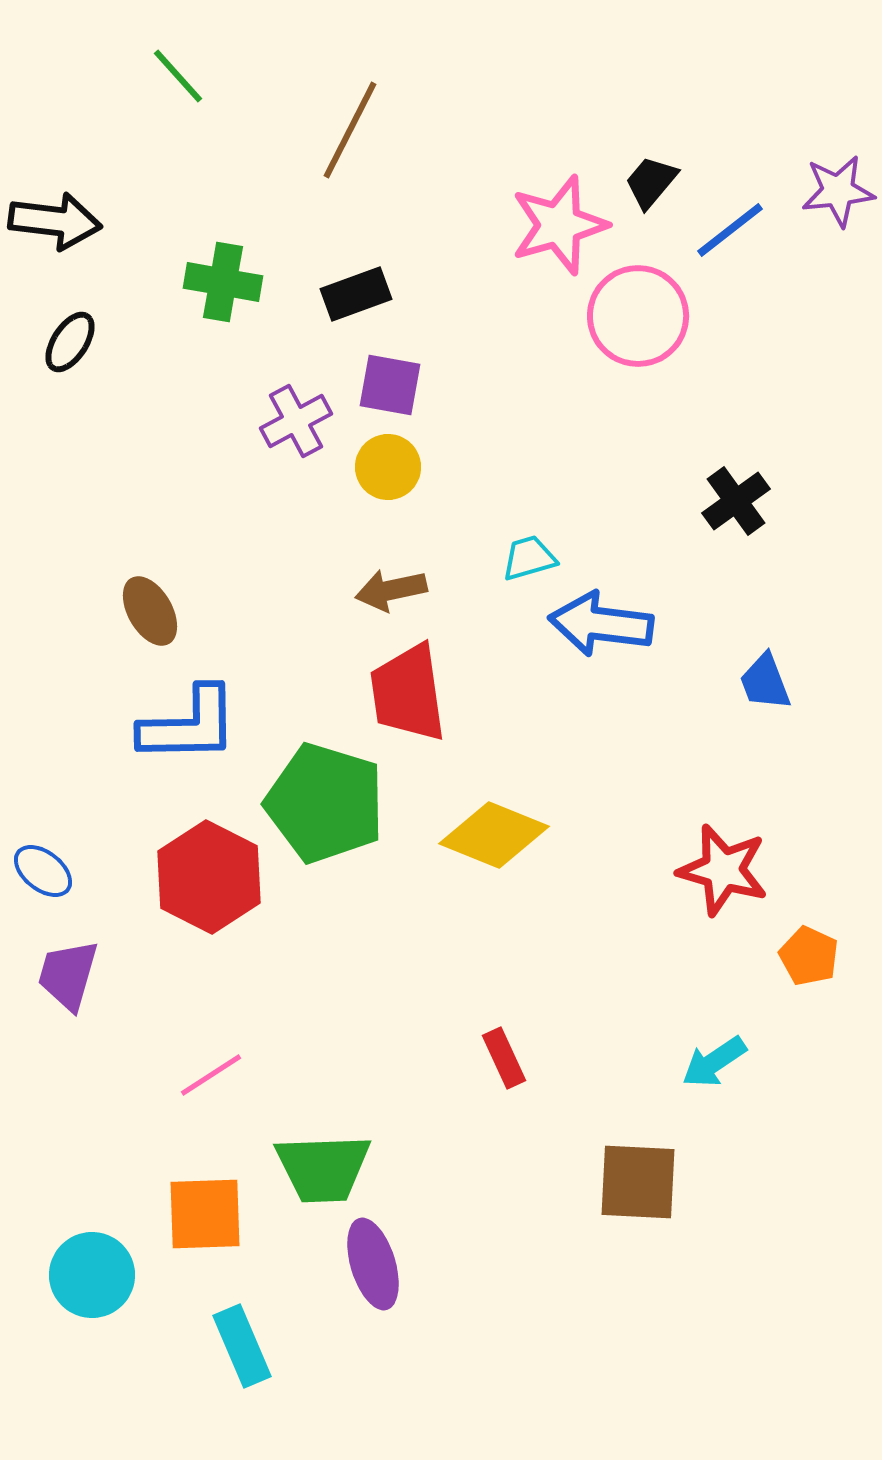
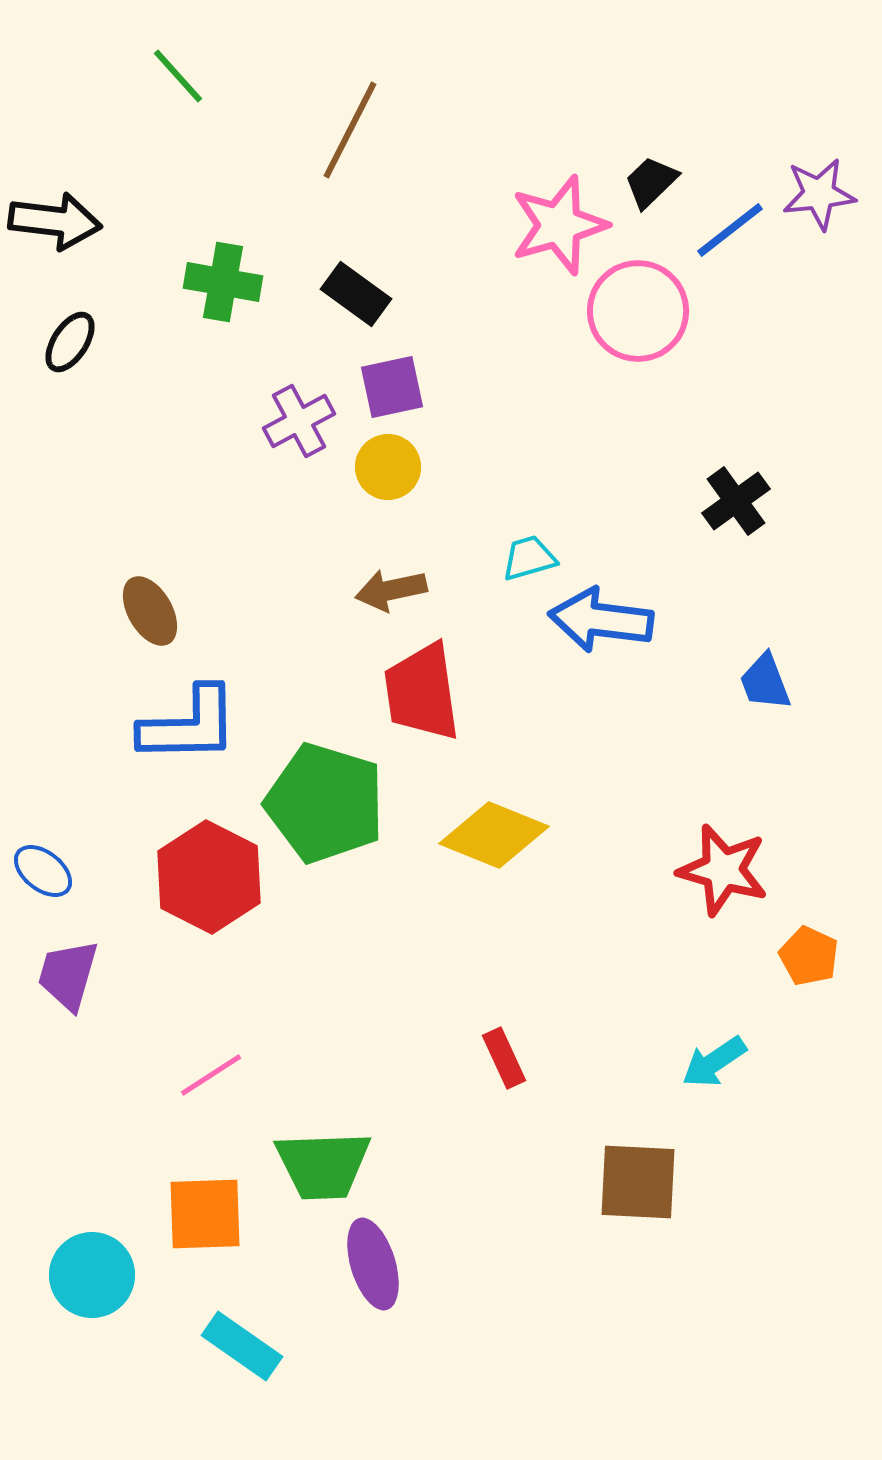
black trapezoid: rotated 6 degrees clockwise
purple star: moved 19 px left, 3 px down
black rectangle: rotated 56 degrees clockwise
pink circle: moved 5 px up
purple square: moved 2 px right, 2 px down; rotated 22 degrees counterclockwise
purple cross: moved 3 px right
blue arrow: moved 4 px up
red trapezoid: moved 14 px right, 1 px up
green trapezoid: moved 3 px up
cyan rectangle: rotated 32 degrees counterclockwise
